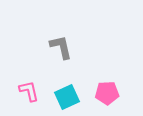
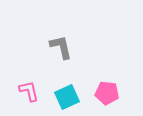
pink pentagon: rotated 10 degrees clockwise
